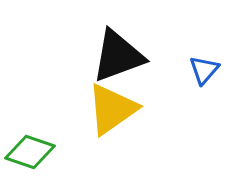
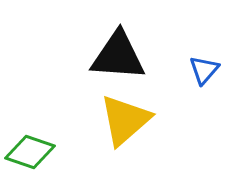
black triangle: rotated 24 degrees clockwise
yellow triangle: moved 13 px right, 11 px down; rotated 6 degrees counterclockwise
